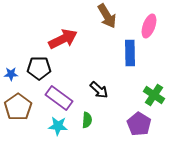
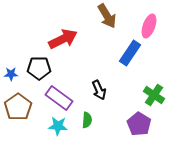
blue rectangle: rotated 35 degrees clockwise
black arrow: rotated 24 degrees clockwise
